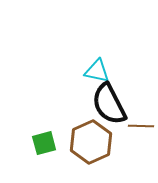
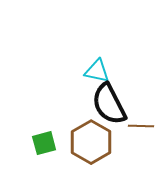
brown hexagon: rotated 6 degrees counterclockwise
